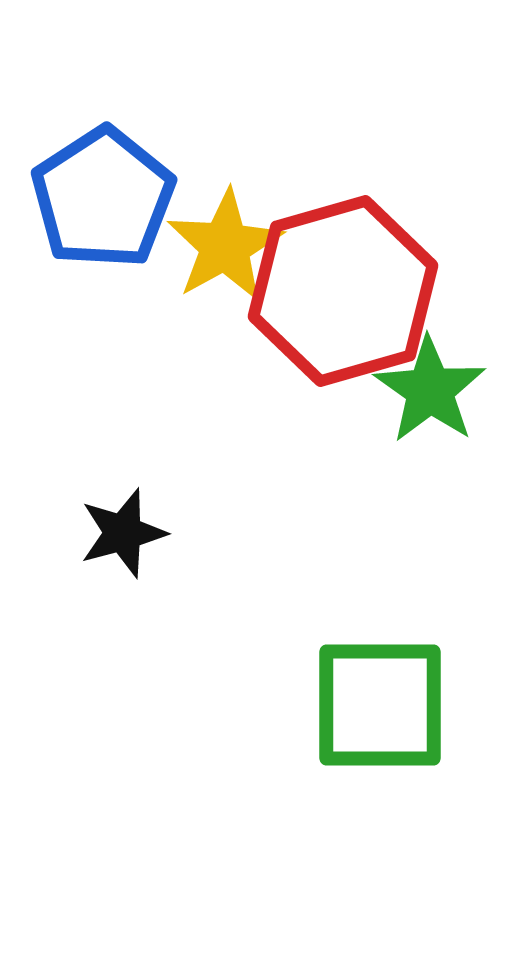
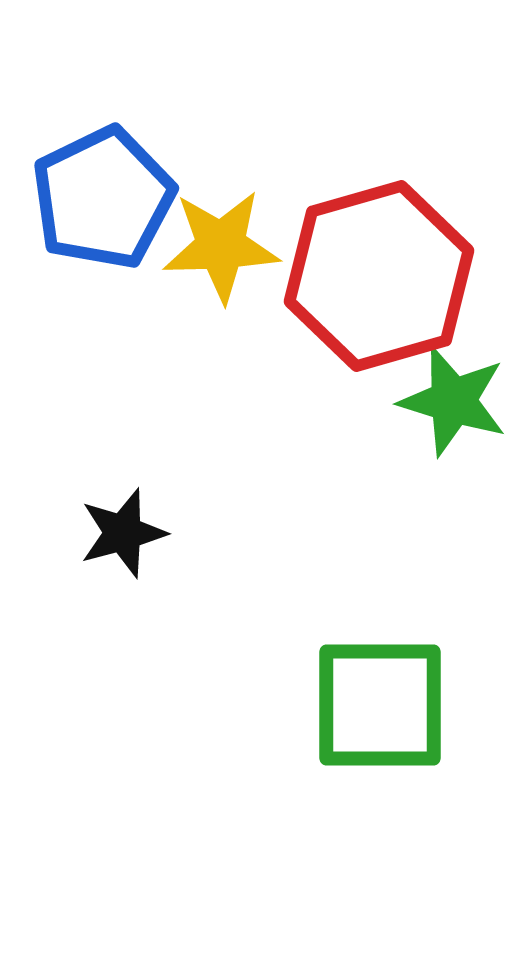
blue pentagon: rotated 7 degrees clockwise
yellow star: moved 4 px left; rotated 27 degrees clockwise
red hexagon: moved 36 px right, 15 px up
green star: moved 23 px right, 11 px down; rotated 18 degrees counterclockwise
